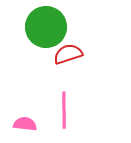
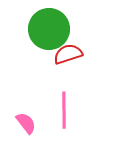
green circle: moved 3 px right, 2 px down
pink semicircle: moved 1 px right, 1 px up; rotated 45 degrees clockwise
